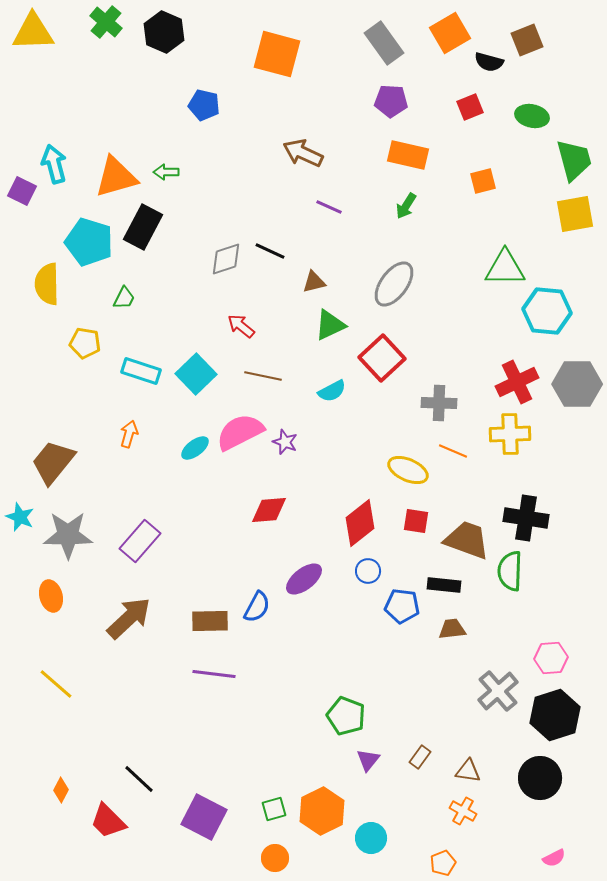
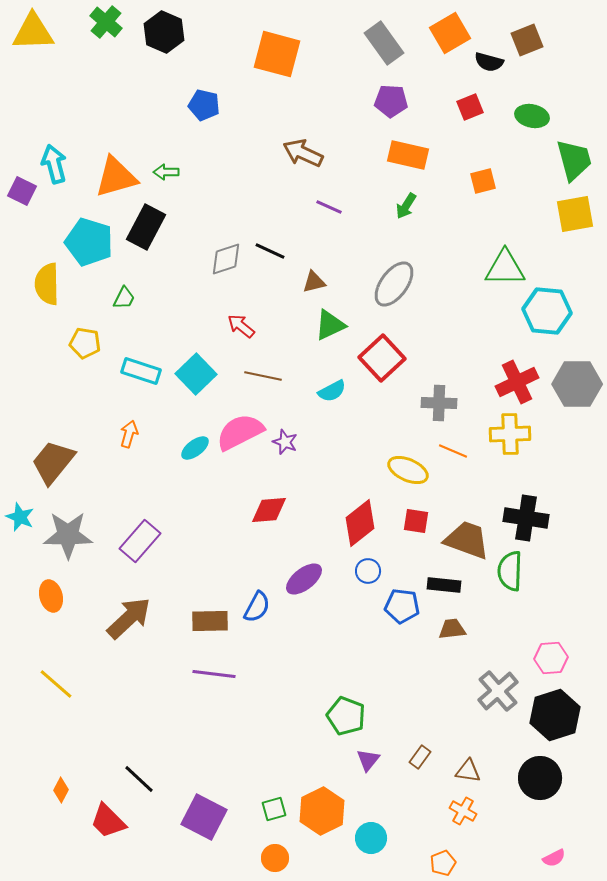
black rectangle at (143, 227): moved 3 px right
